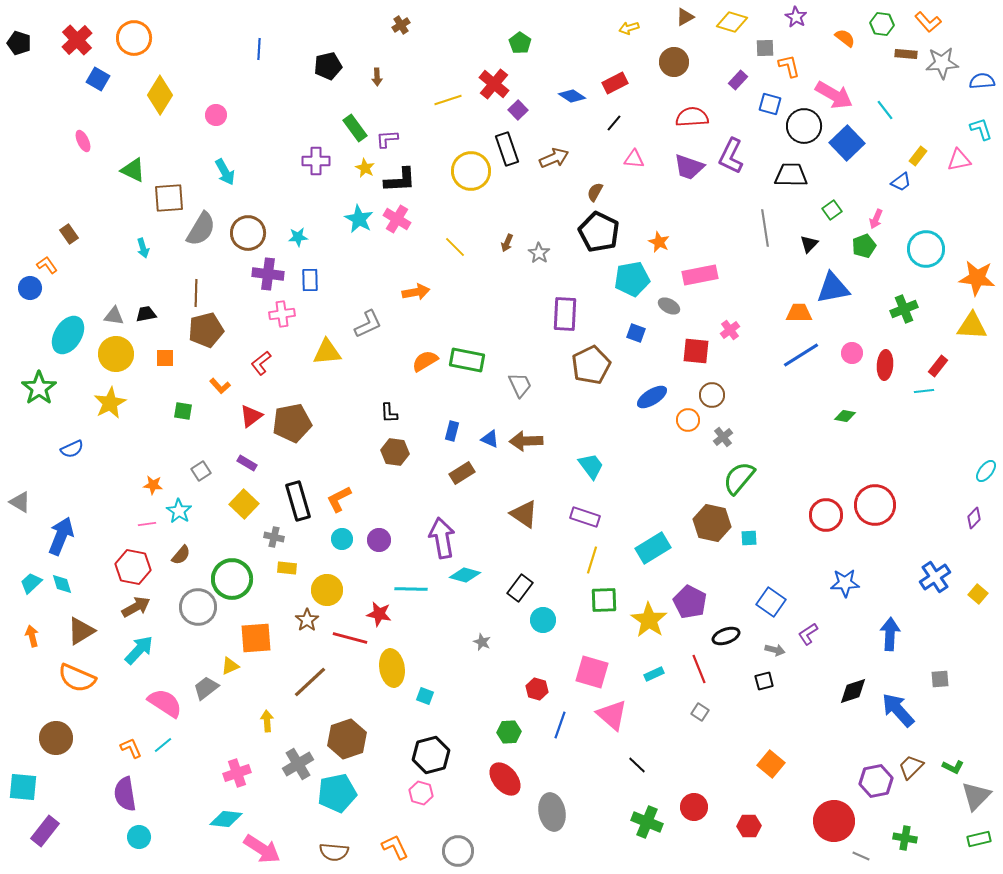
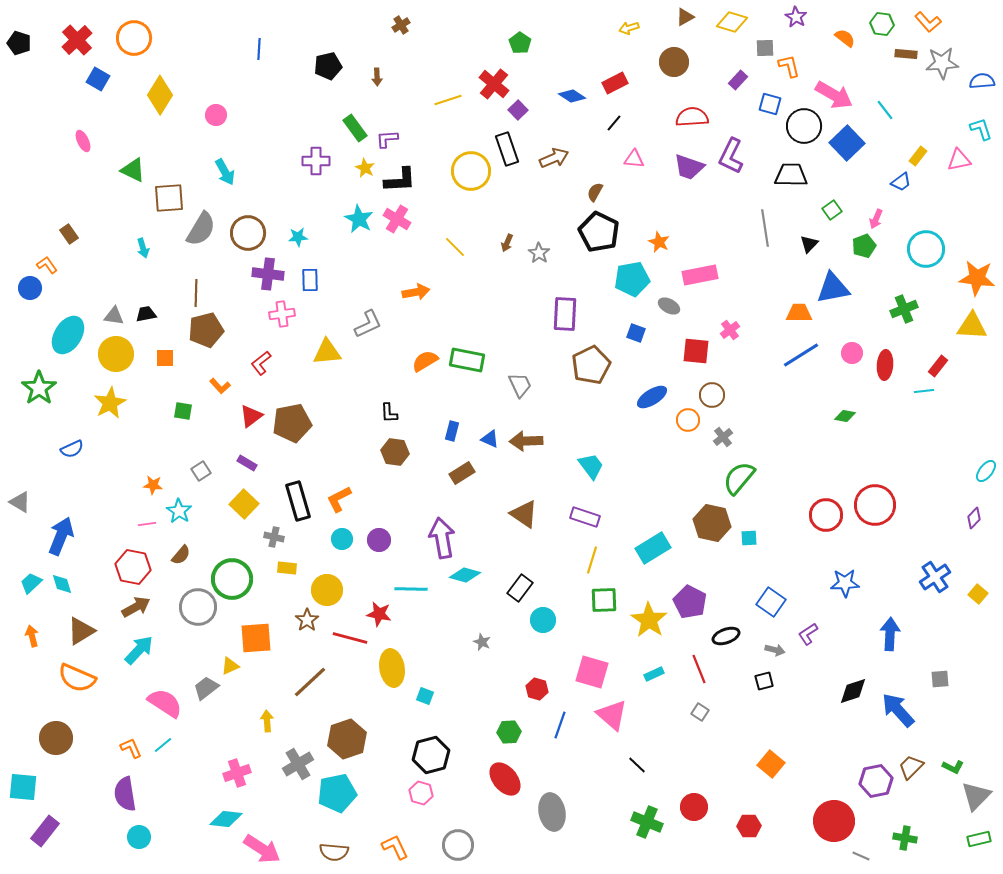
gray circle at (458, 851): moved 6 px up
